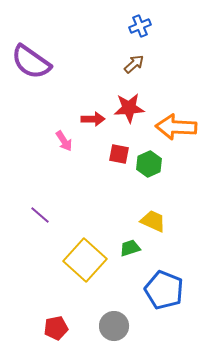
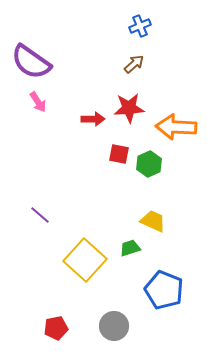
pink arrow: moved 26 px left, 39 px up
